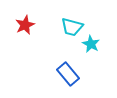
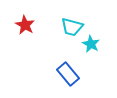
red star: rotated 18 degrees counterclockwise
